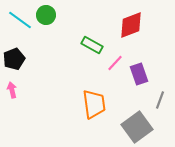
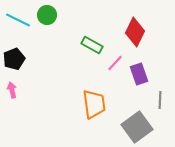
green circle: moved 1 px right
cyan line: moved 2 px left; rotated 10 degrees counterclockwise
red diamond: moved 4 px right, 7 px down; rotated 44 degrees counterclockwise
gray line: rotated 18 degrees counterclockwise
